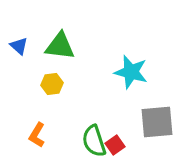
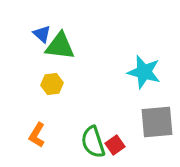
blue triangle: moved 23 px right, 12 px up
cyan star: moved 13 px right
green semicircle: moved 1 px left, 1 px down
